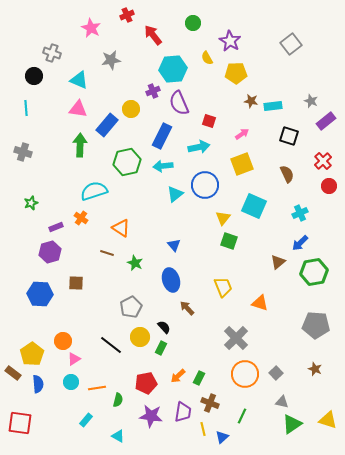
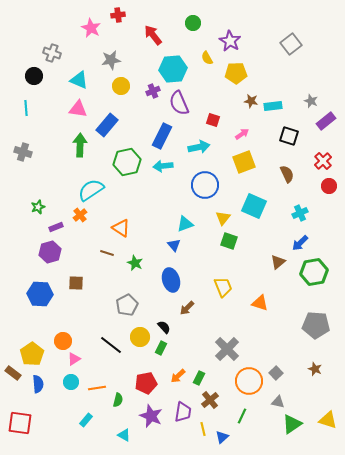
red cross at (127, 15): moved 9 px left; rotated 16 degrees clockwise
yellow circle at (131, 109): moved 10 px left, 23 px up
red square at (209, 121): moved 4 px right, 1 px up
yellow square at (242, 164): moved 2 px right, 2 px up
cyan semicircle at (94, 191): moved 3 px left, 1 px up; rotated 16 degrees counterclockwise
cyan triangle at (175, 194): moved 10 px right, 30 px down; rotated 18 degrees clockwise
green star at (31, 203): moved 7 px right, 4 px down
orange cross at (81, 218): moved 1 px left, 3 px up; rotated 16 degrees clockwise
gray pentagon at (131, 307): moved 4 px left, 2 px up
brown arrow at (187, 308): rotated 91 degrees counterclockwise
gray cross at (236, 338): moved 9 px left, 11 px down
orange circle at (245, 374): moved 4 px right, 7 px down
gray triangle at (282, 402): moved 4 px left
brown cross at (210, 403): moved 3 px up; rotated 30 degrees clockwise
purple star at (151, 416): rotated 15 degrees clockwise
cyan triangle at (118, 436): moved 6 px right, 1 px up
